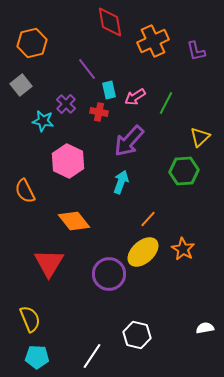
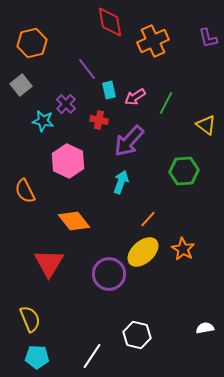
purple L-shape: moved 12 px right, 13 px up
red cross: moved 8 px down
yellow triangle: moved 6 px right, 12 px up; rotated 40 degrees counterclockwise
